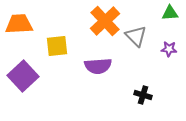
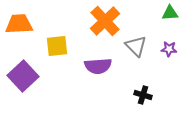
gray triangle: moved 10 px down
